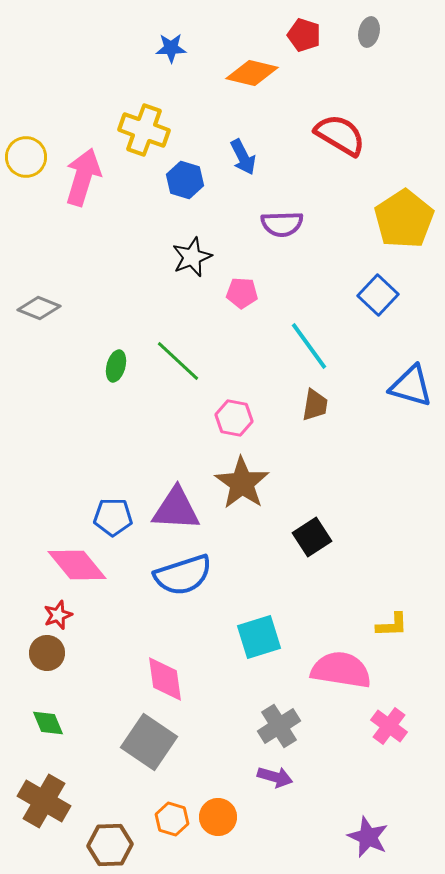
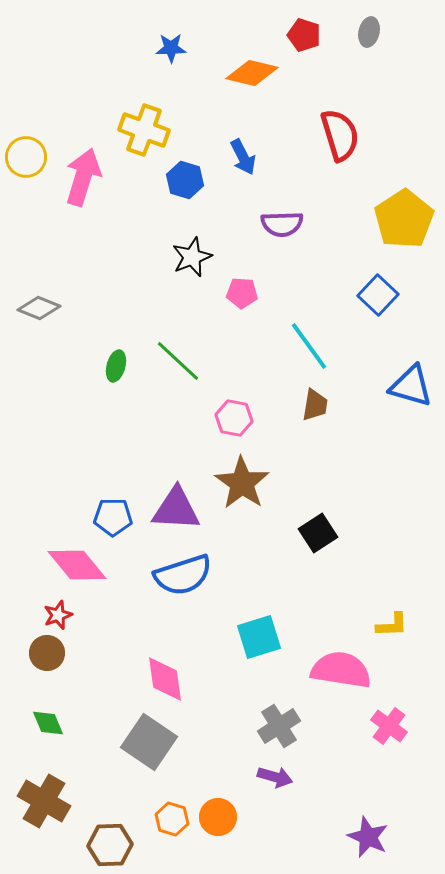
red semicircle at (340, 135): rotated 42 degrees clockwise
black square at (312, 537): moved 6 px right, 4 px up
